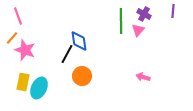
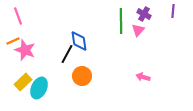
orange line: moved 1 px right, 3 px down; rotated 24 degrees clockwise
yellow rectangle: rotated 36 degrees clockwise
